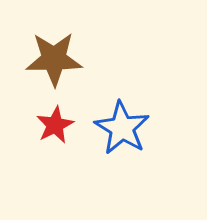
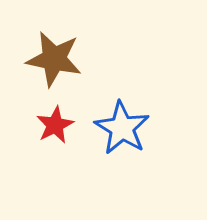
brown star: rotated 12 degrees clockwise
